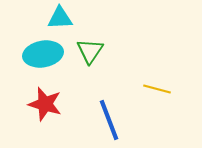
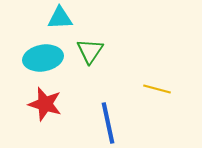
cyan ellipse: moved 4 px down
blue line: moved 1 px left, 3 px down; rotated 9 degrees clockwise
